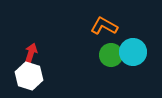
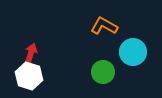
green circle: moved 8 px left, 17 px down
